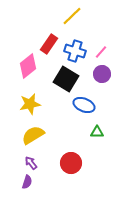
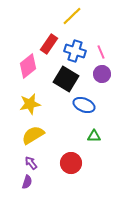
pink line: rotated 64 degrees counterclockwise
green triangle: moved 3 px left, 4 px down
